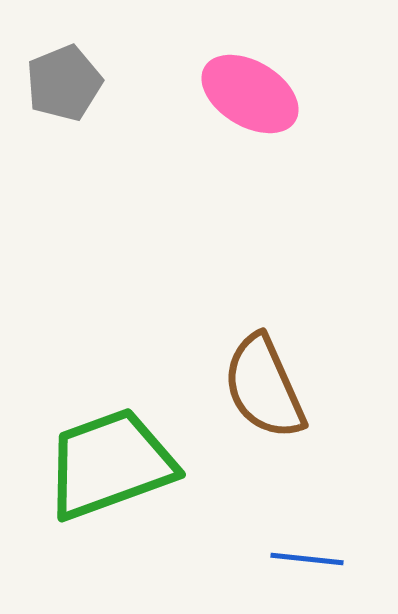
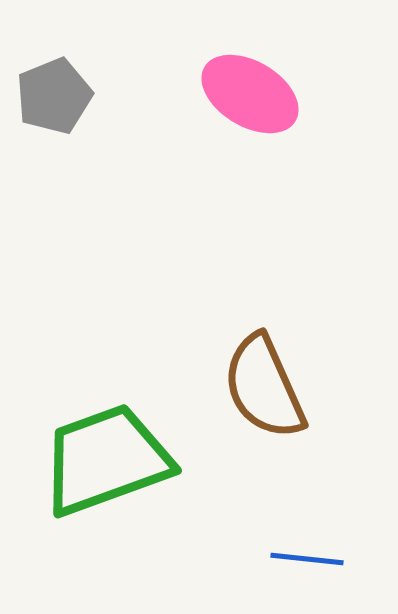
gray pentagon: moved 10 px left, 13 px down
green trapezoid: moved 4 px left, 4 px up
